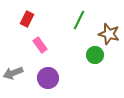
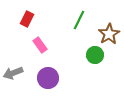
brown star: rotated 25 degrees clockwise
